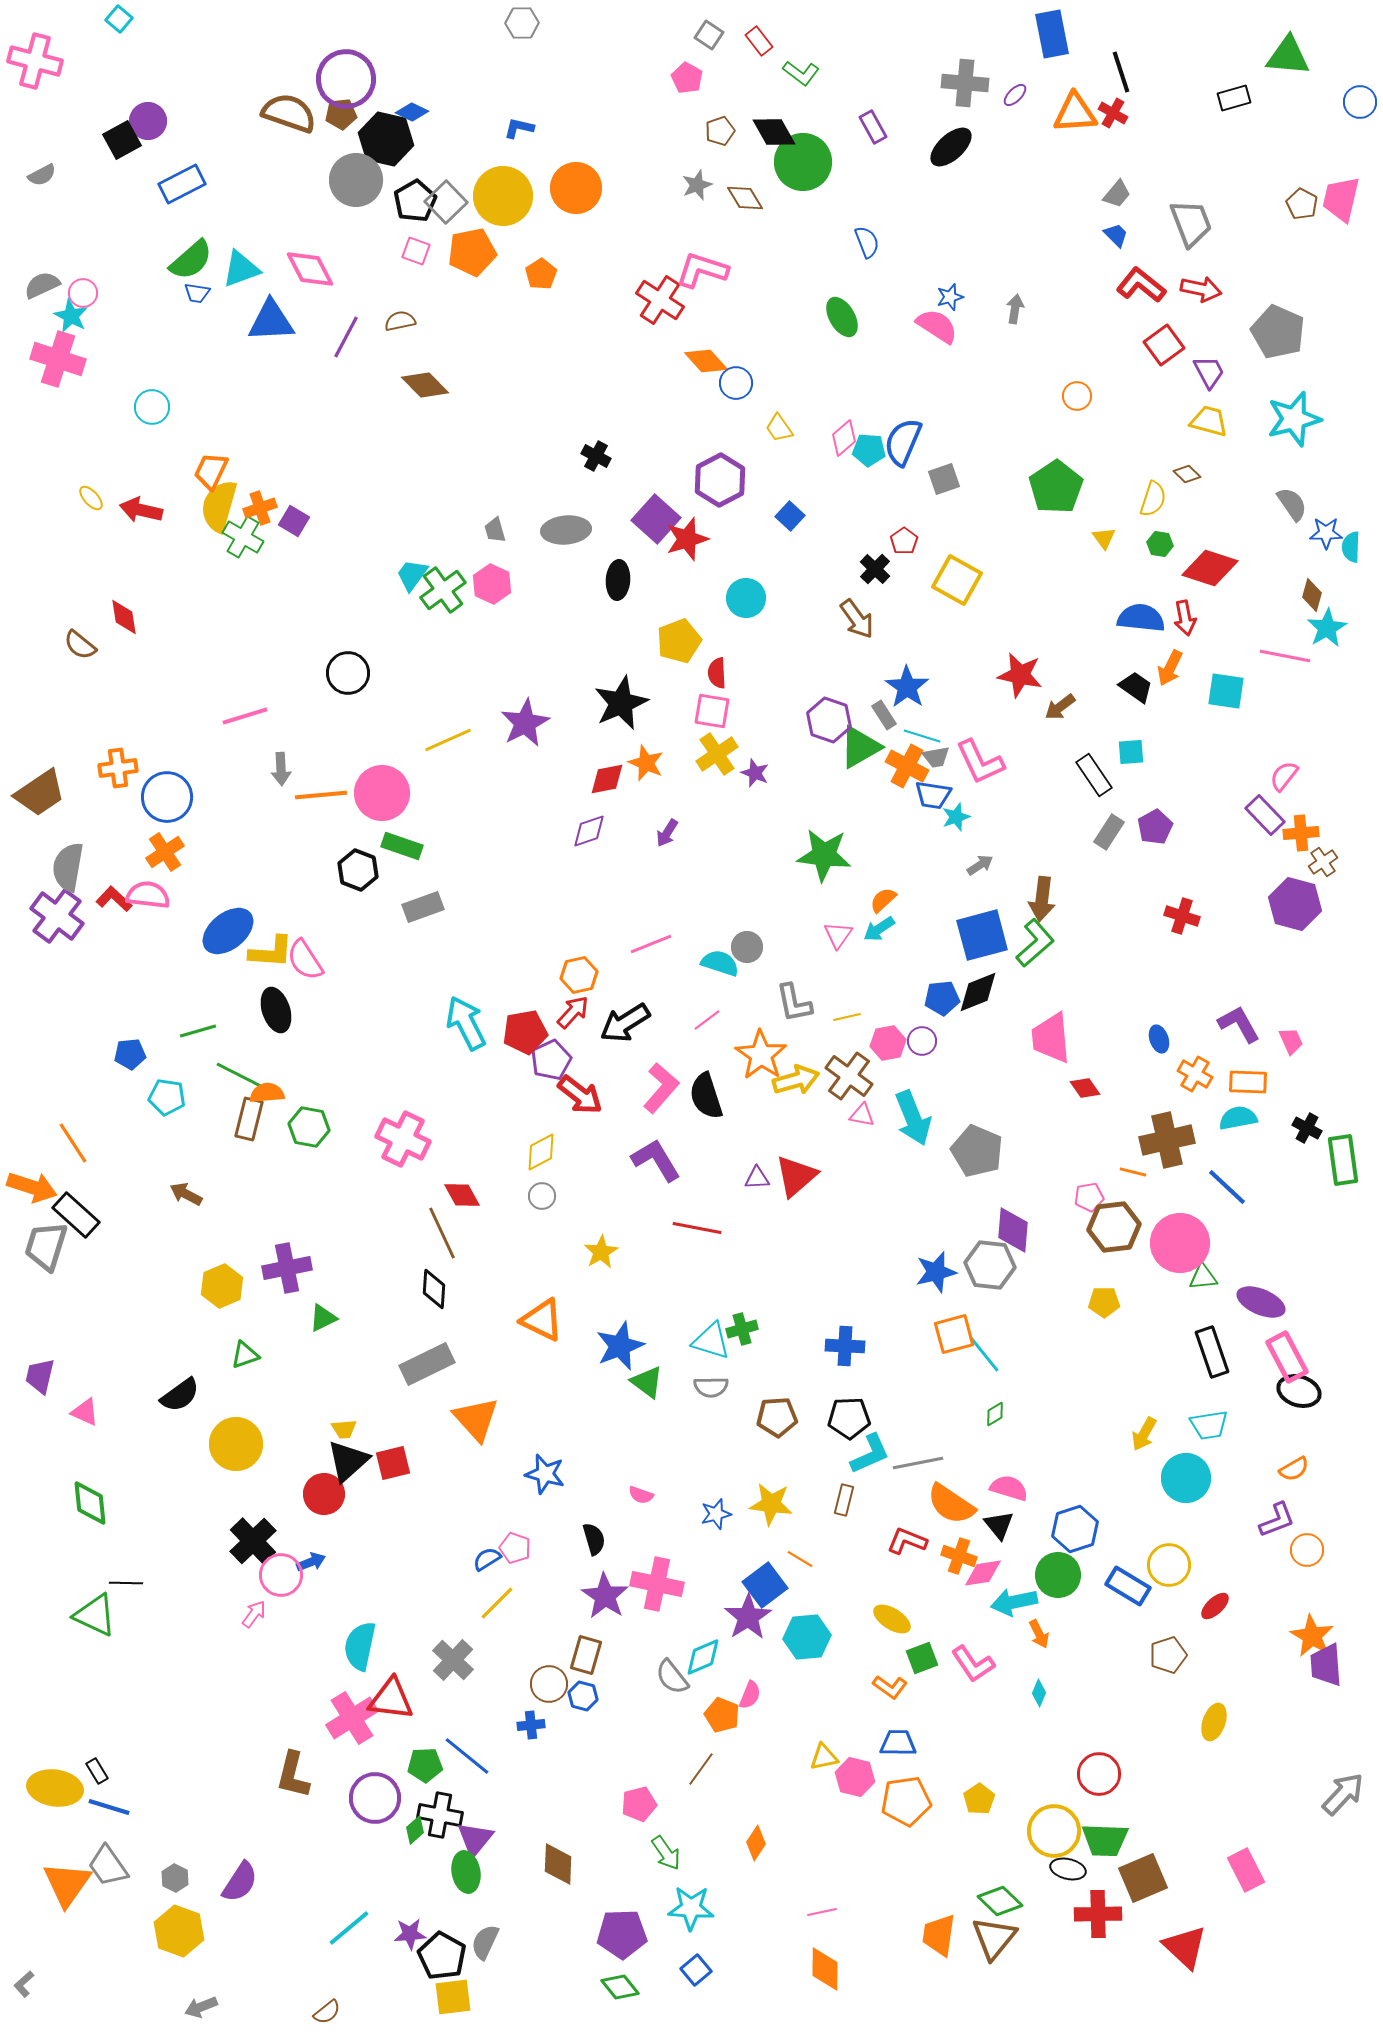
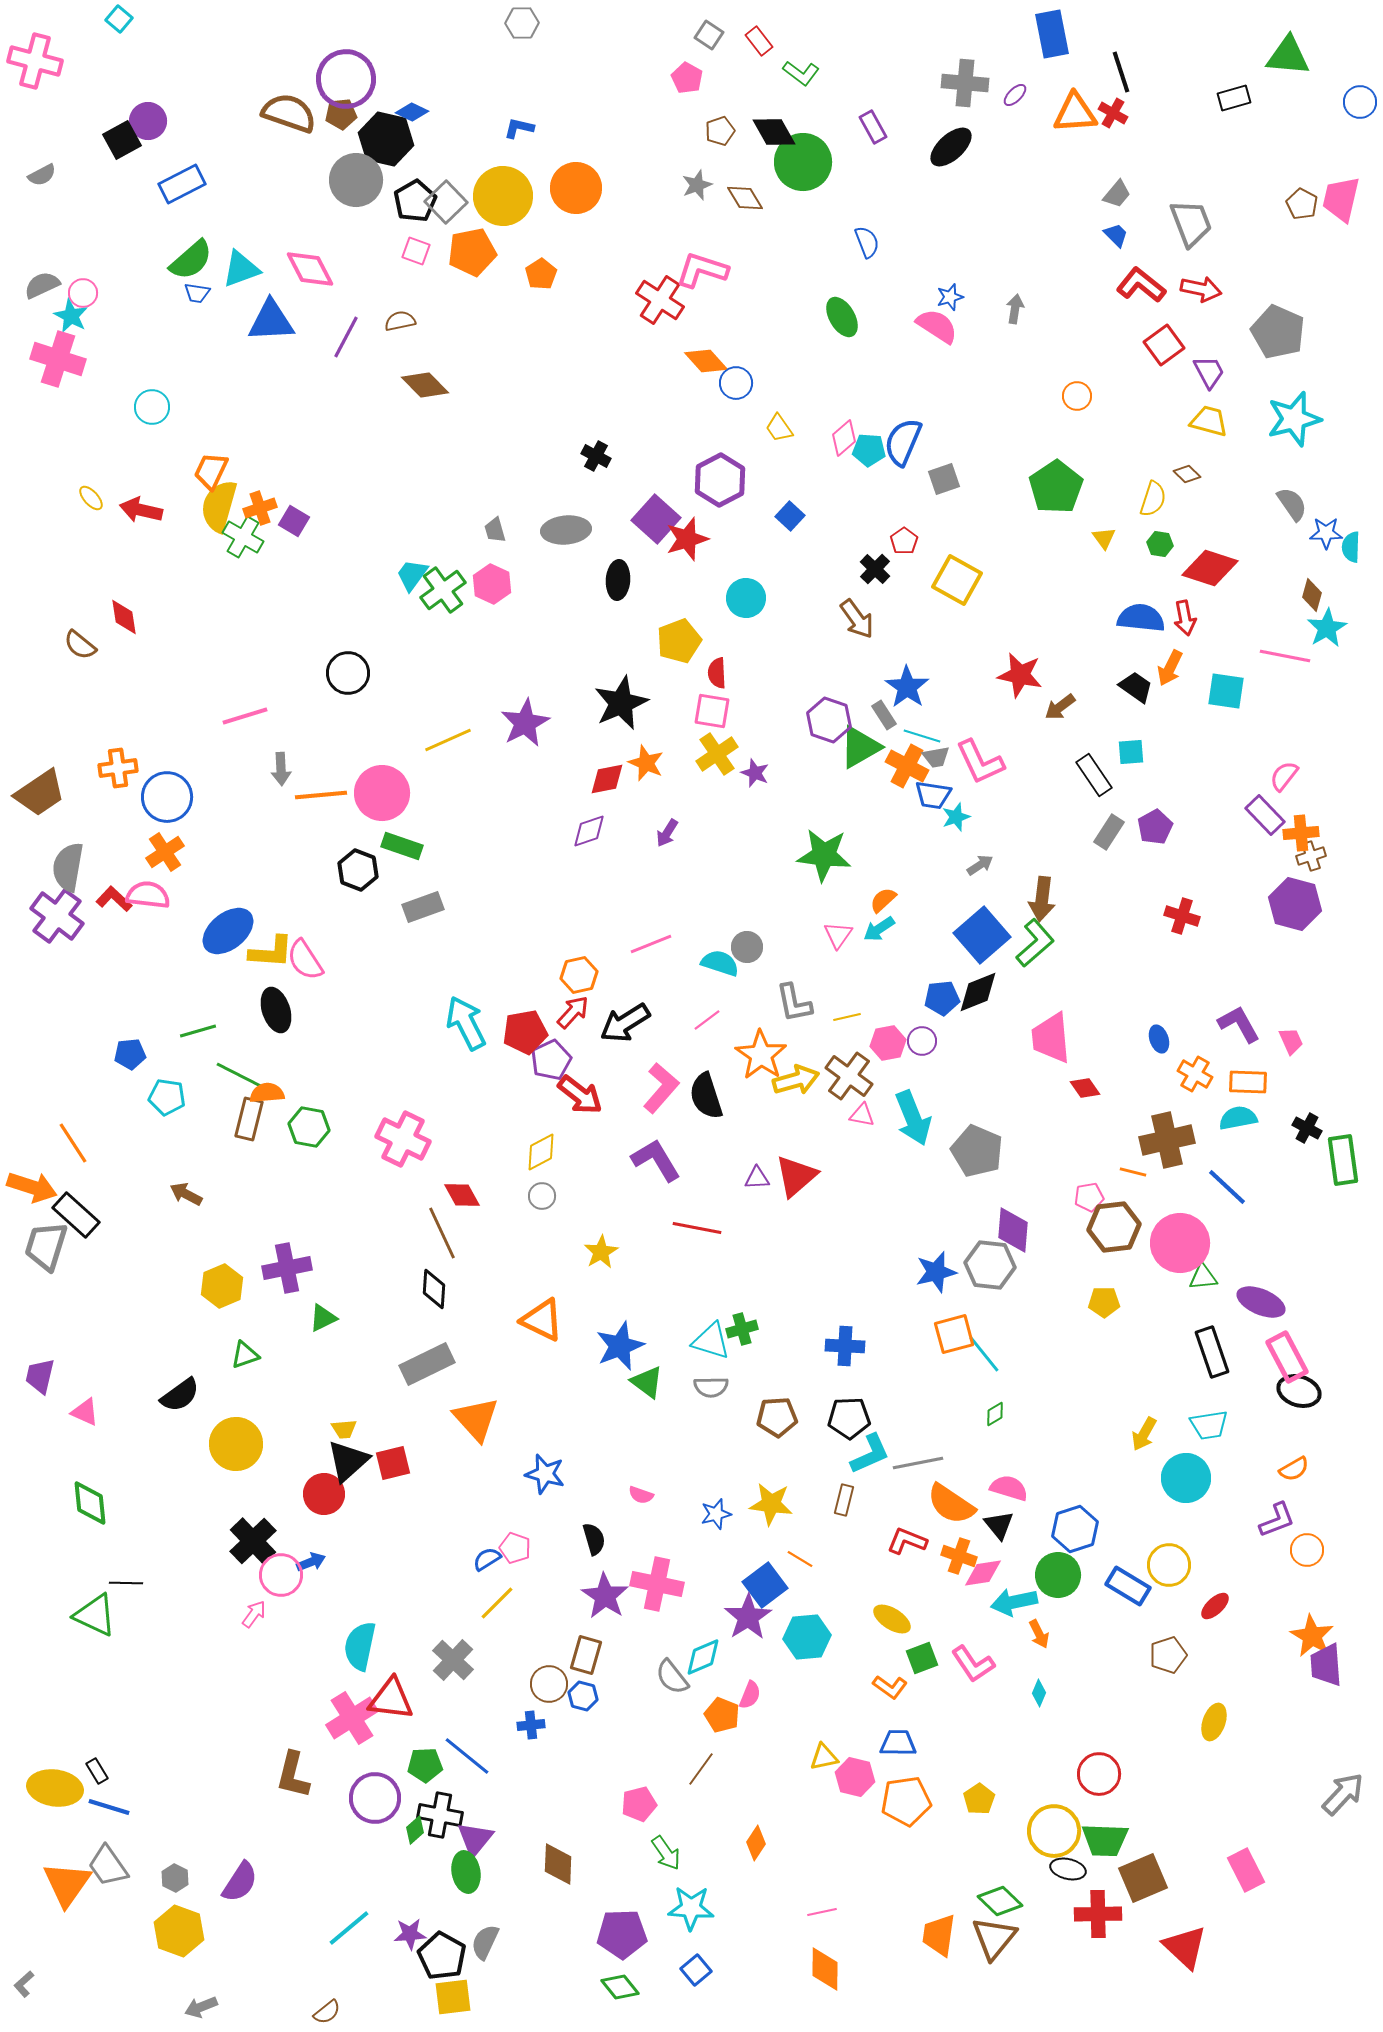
brown cross at (1323, 862): moved 12 px left, 6 px up; rotated 16 degrees clockwise
blue square at (982, 935): rotated 26 degrees counterclockwise
